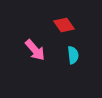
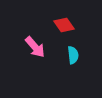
pink arrow: moved 3 px up
